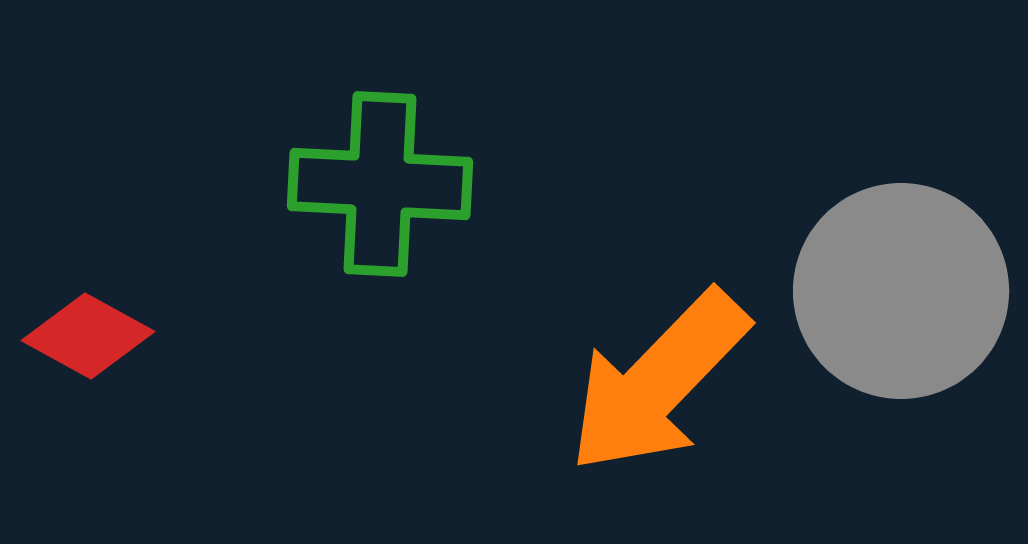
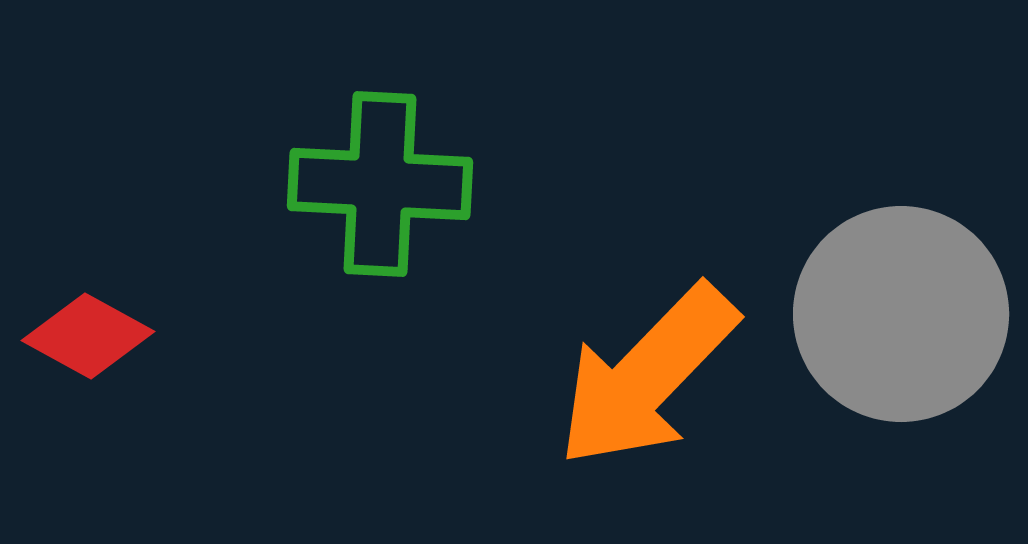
gray circle: moved 23 px down
orange arrow: moved 11 px left, 6 px up
